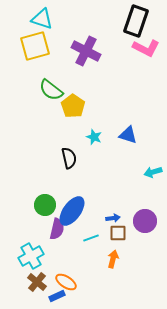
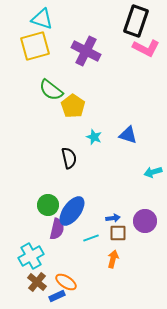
green circle: moved 3 px right
